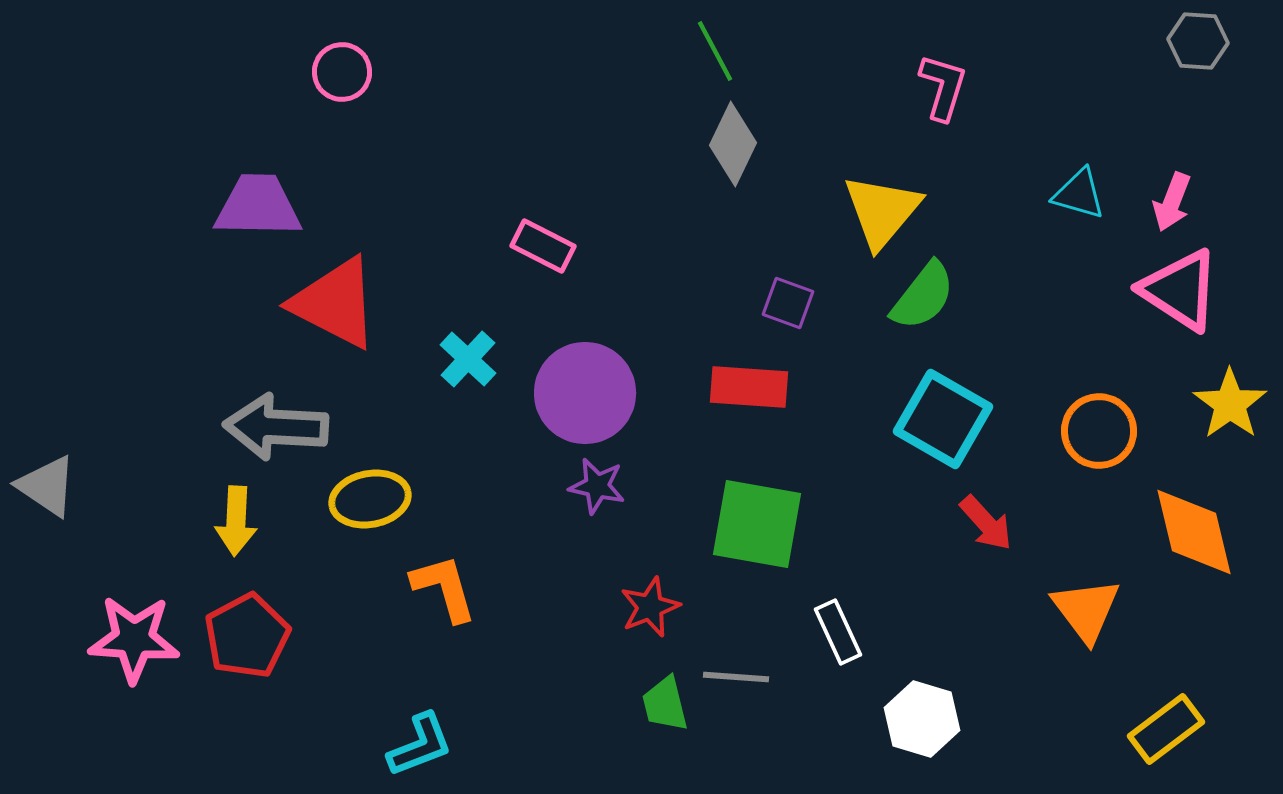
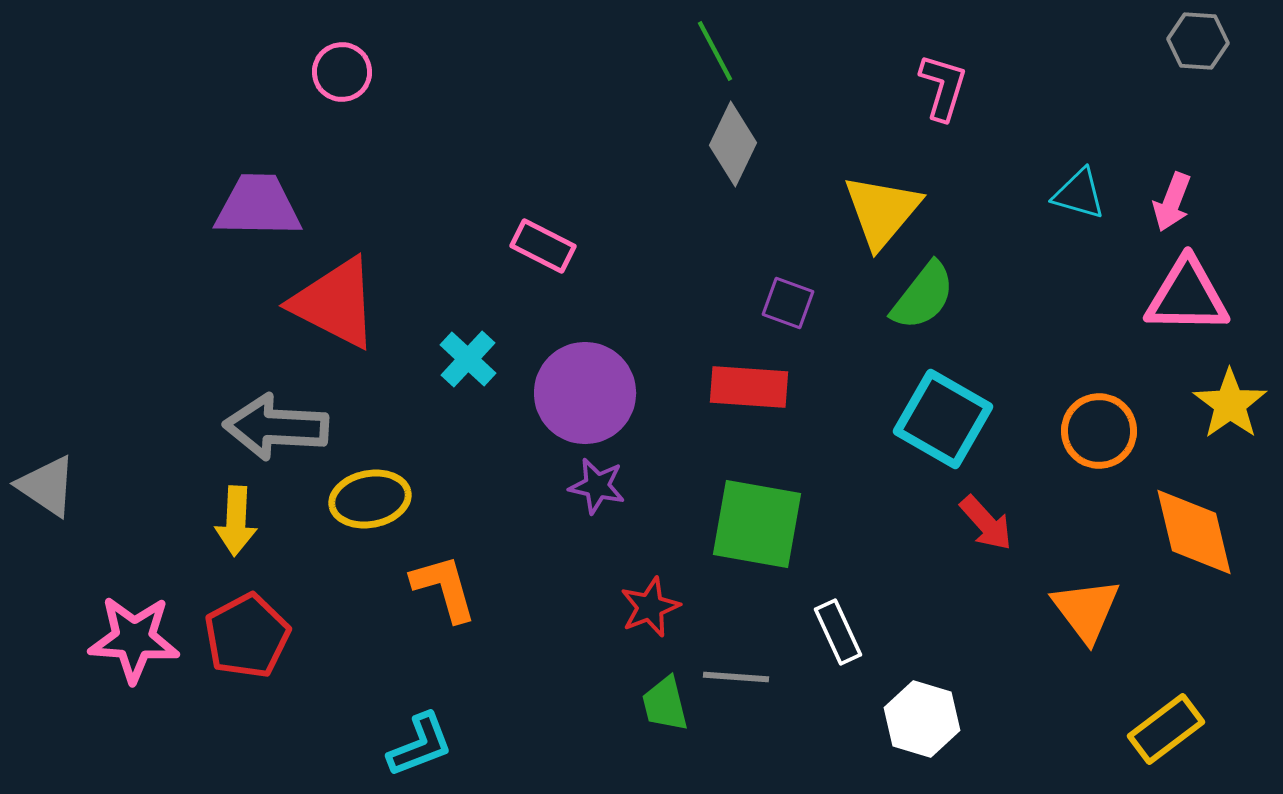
pink triangle: moved 7 px right, 6 px down; rotated 32 degrees counterclockwise
